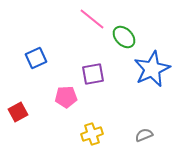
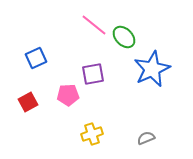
pink line: moved 2 px right, 6 px down
pink pentagon: moved 2 px right, 2 px up
red square: moved 10 px right, 10 px up
gray semicircle: moved 2 px right, 3 px down
